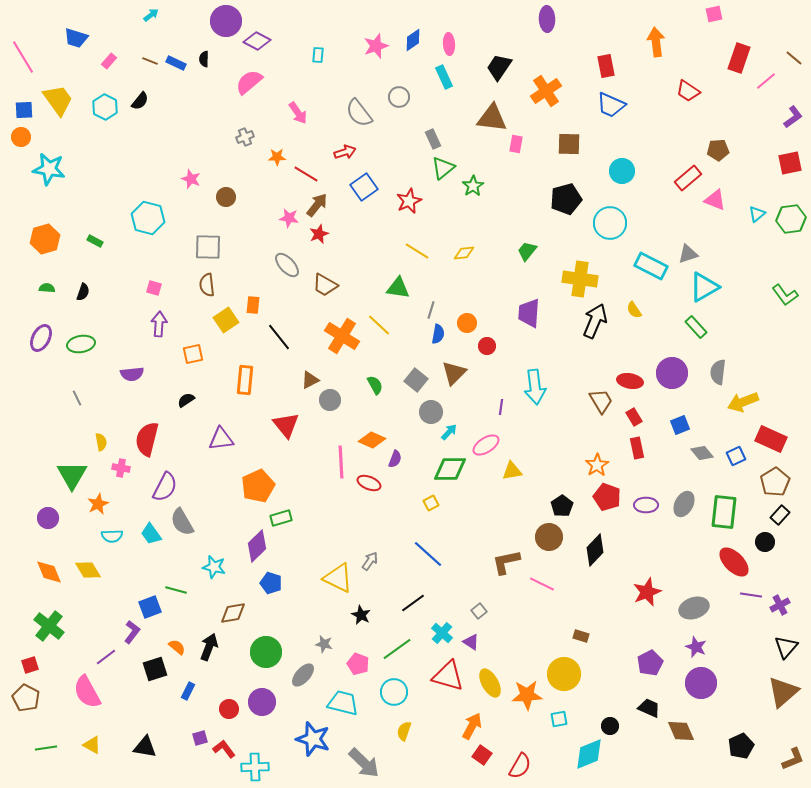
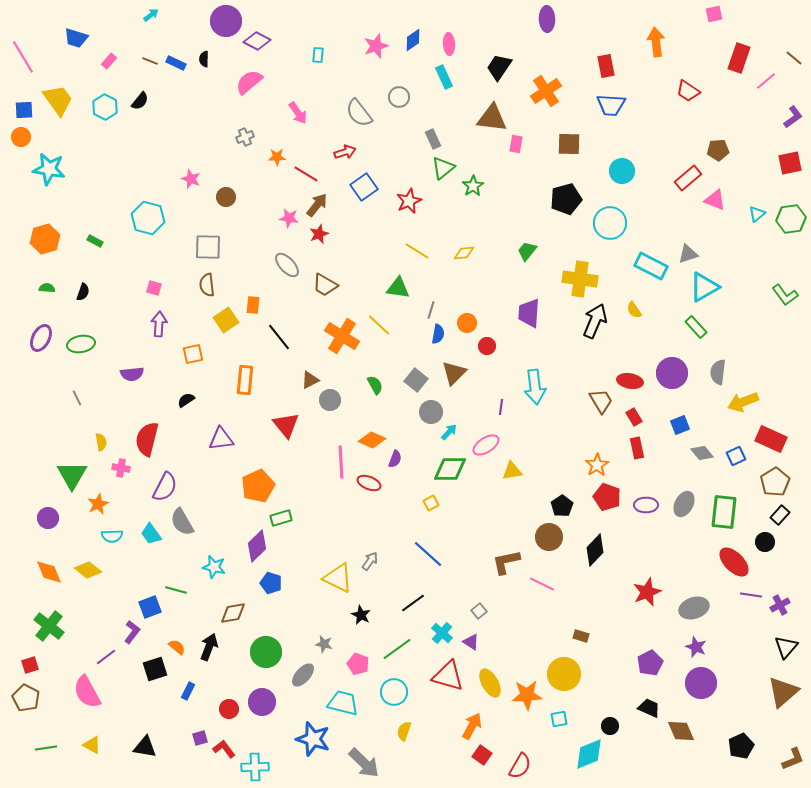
blue trapezoid at (611, 105): rotated 20 degrees counterclockwise
yellow diamond at (88, 570): rotated 20 degrees counterclockwise
